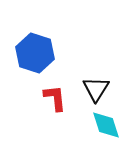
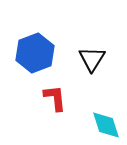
blue hexagon: rotated 21 degrees clockwise
black triangle: moved 4 px left, 30 px up
